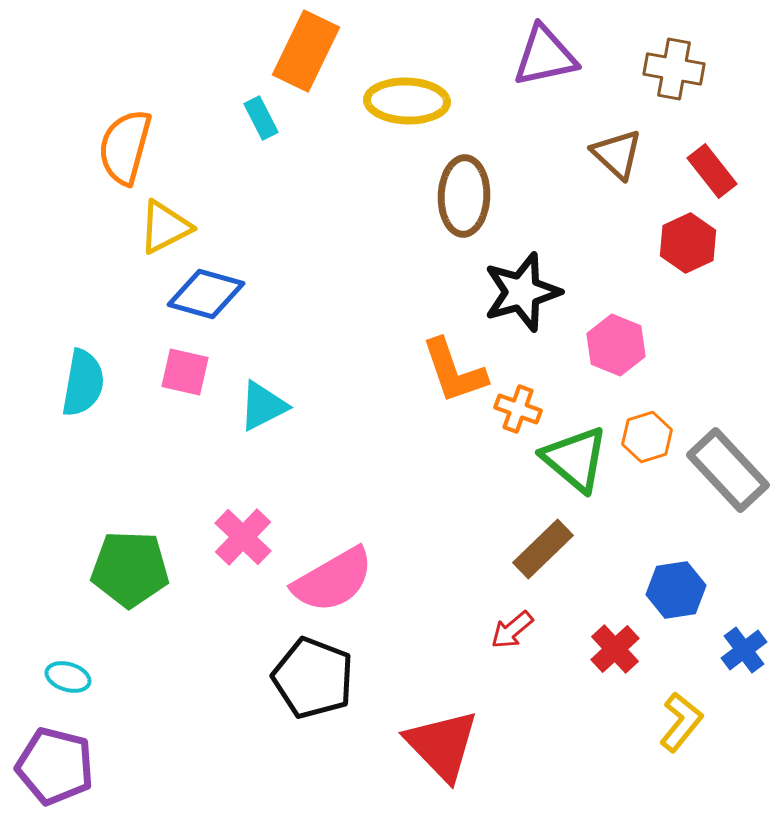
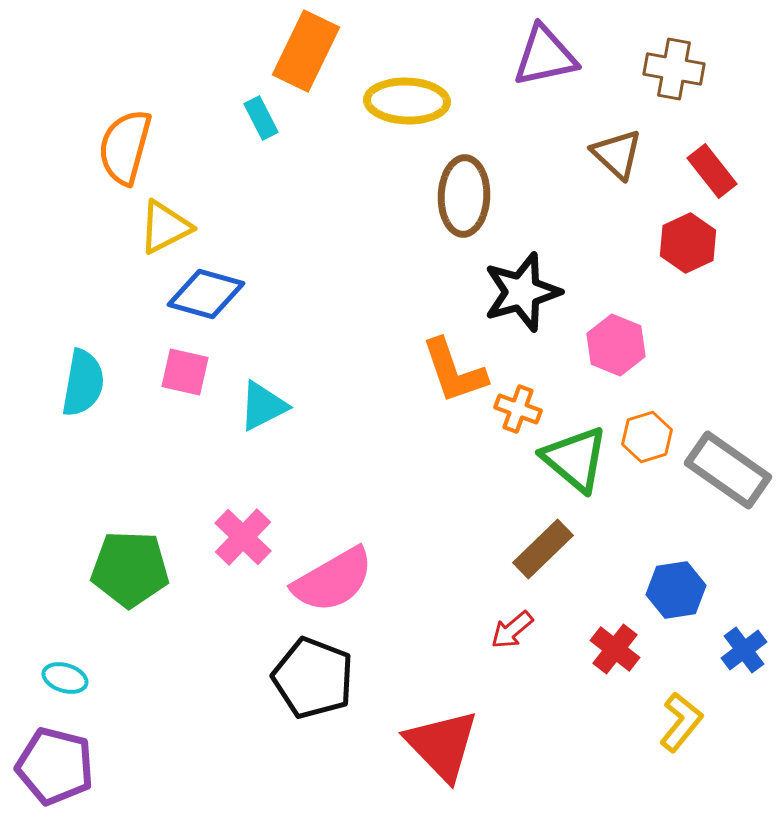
gray rectangle: rotated 12 degrees counterclockwise
red cross: rotated 9 degrees counterclockwise
cyan ellipse: moved 3 px left, 1 px down
